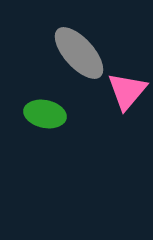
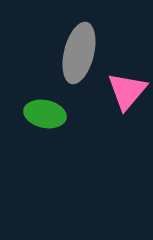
gray ellipse: rotated 56 degrees clockwise
